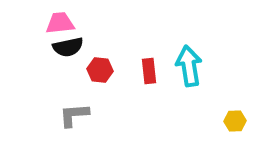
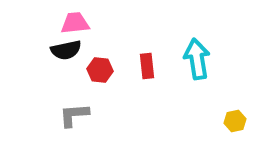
pink trapezoid: moved 15 px right
black semicircle: moved 2 px left, 3 px down
cyan arrow: moved 8 px right, 7 px up
red rectangle: moved 2 px left, 5 px up
yellow hexagon: rotated 10 degrees counterclockwise
